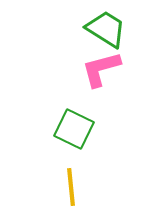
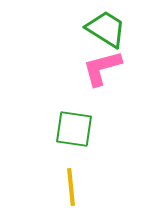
pink L-shape: moved 1 px right, 1 px up
green square: rotated 18 degrees counterclockwise
